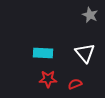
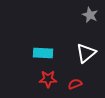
white triangle: moved 1 px right; rotated 30 degrees clockwise
